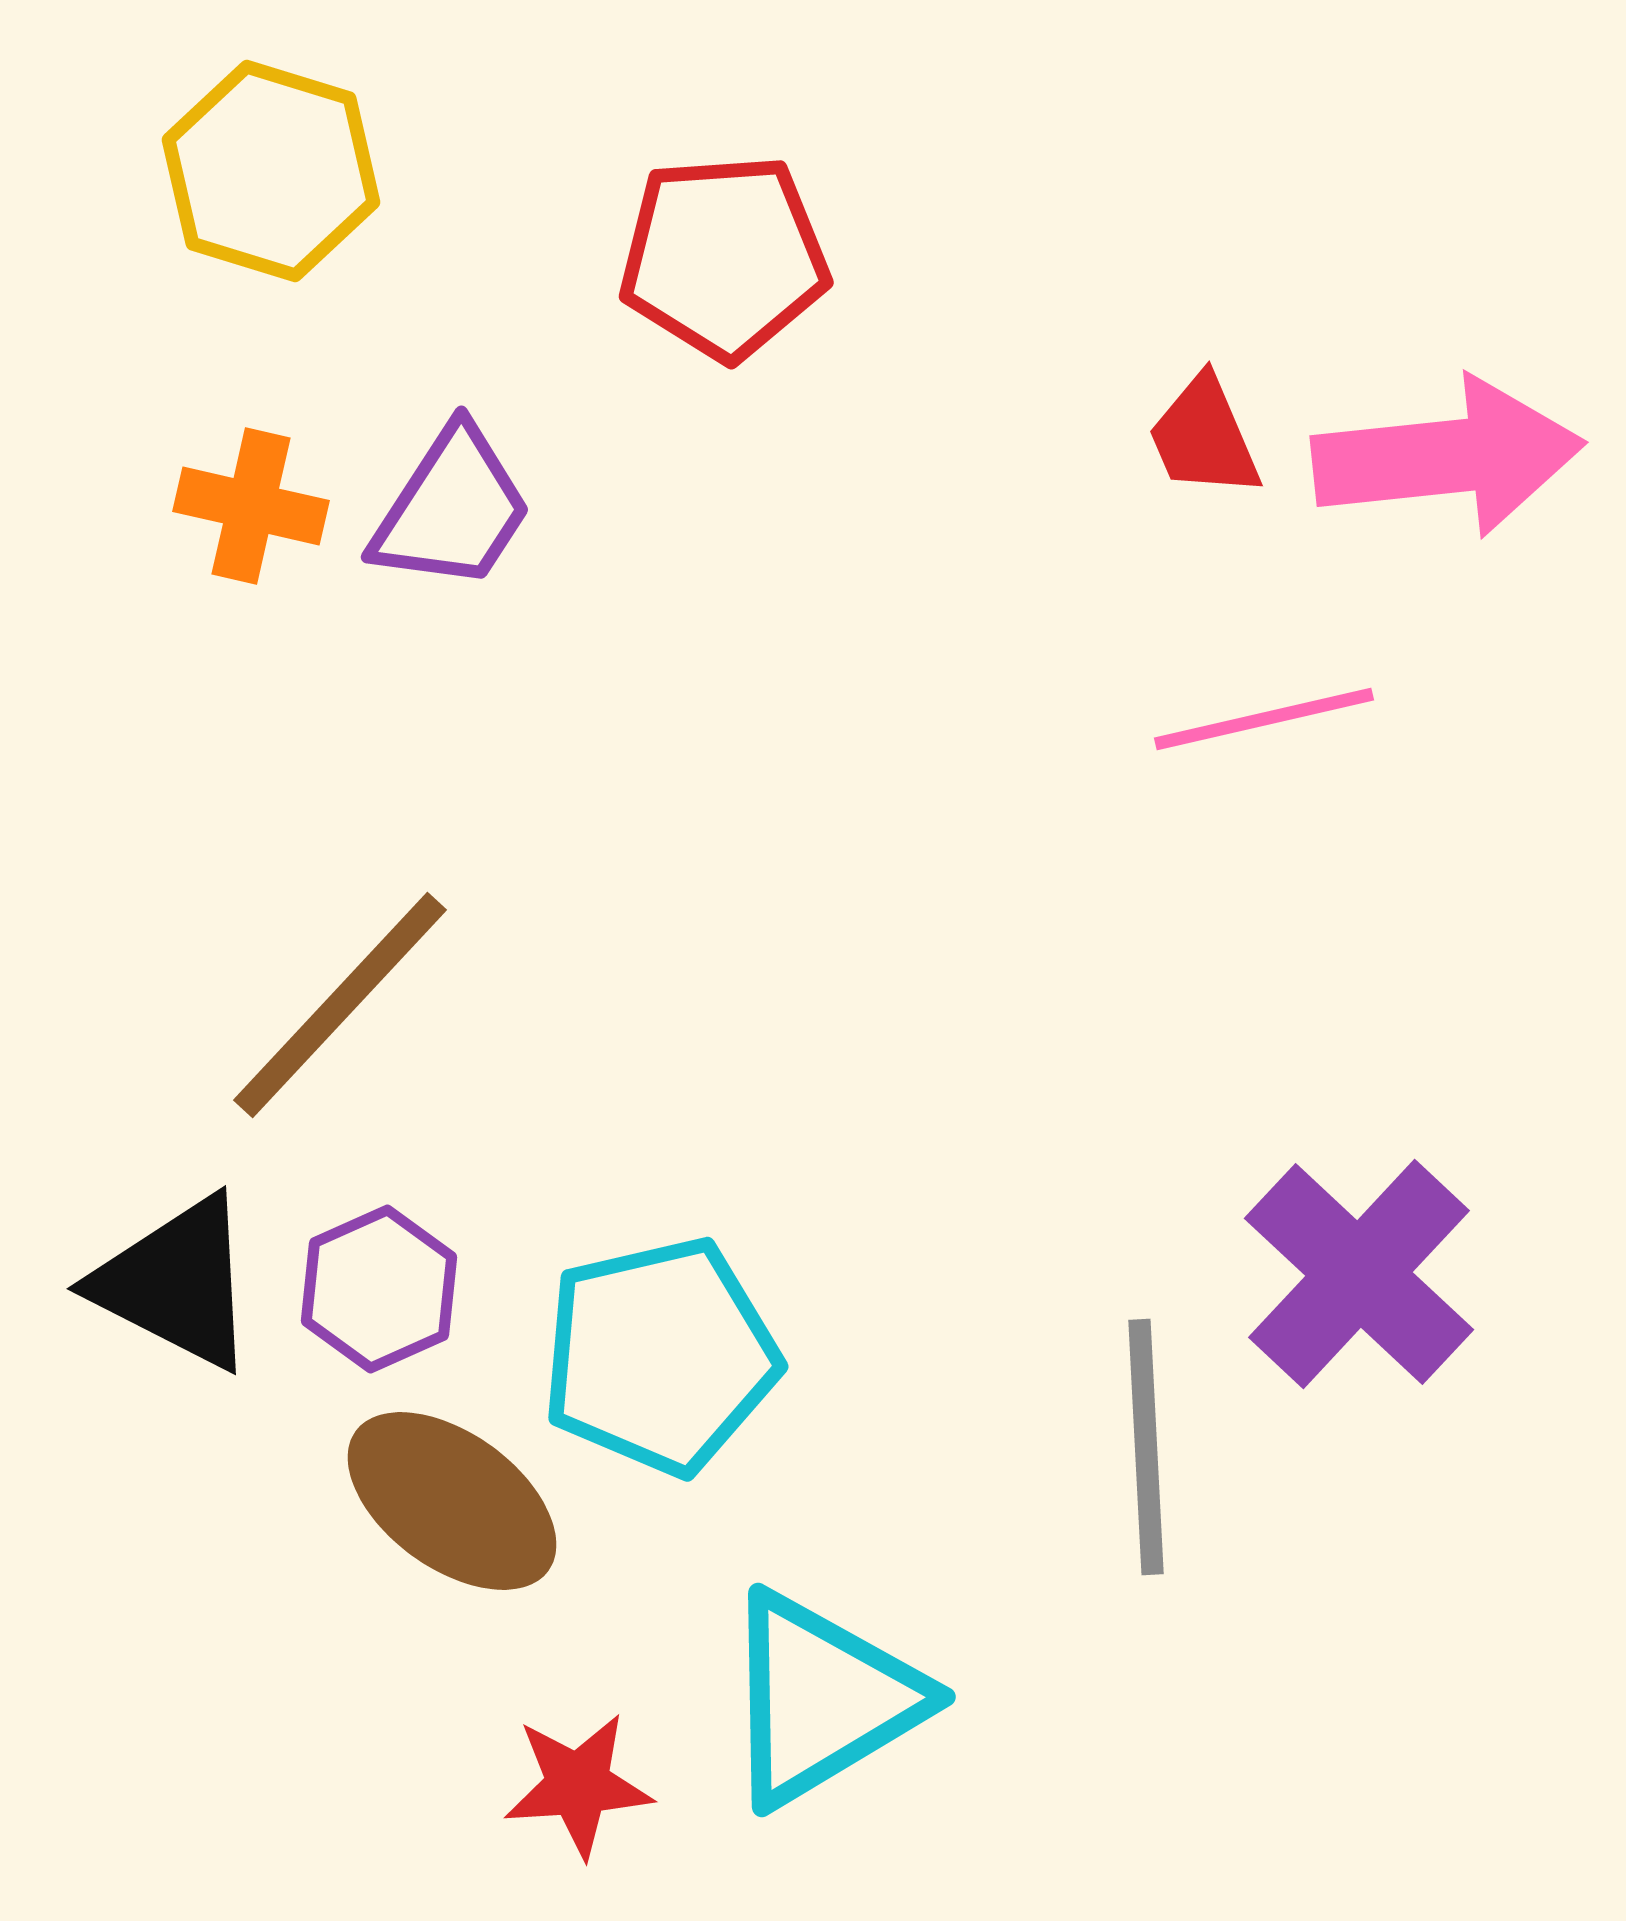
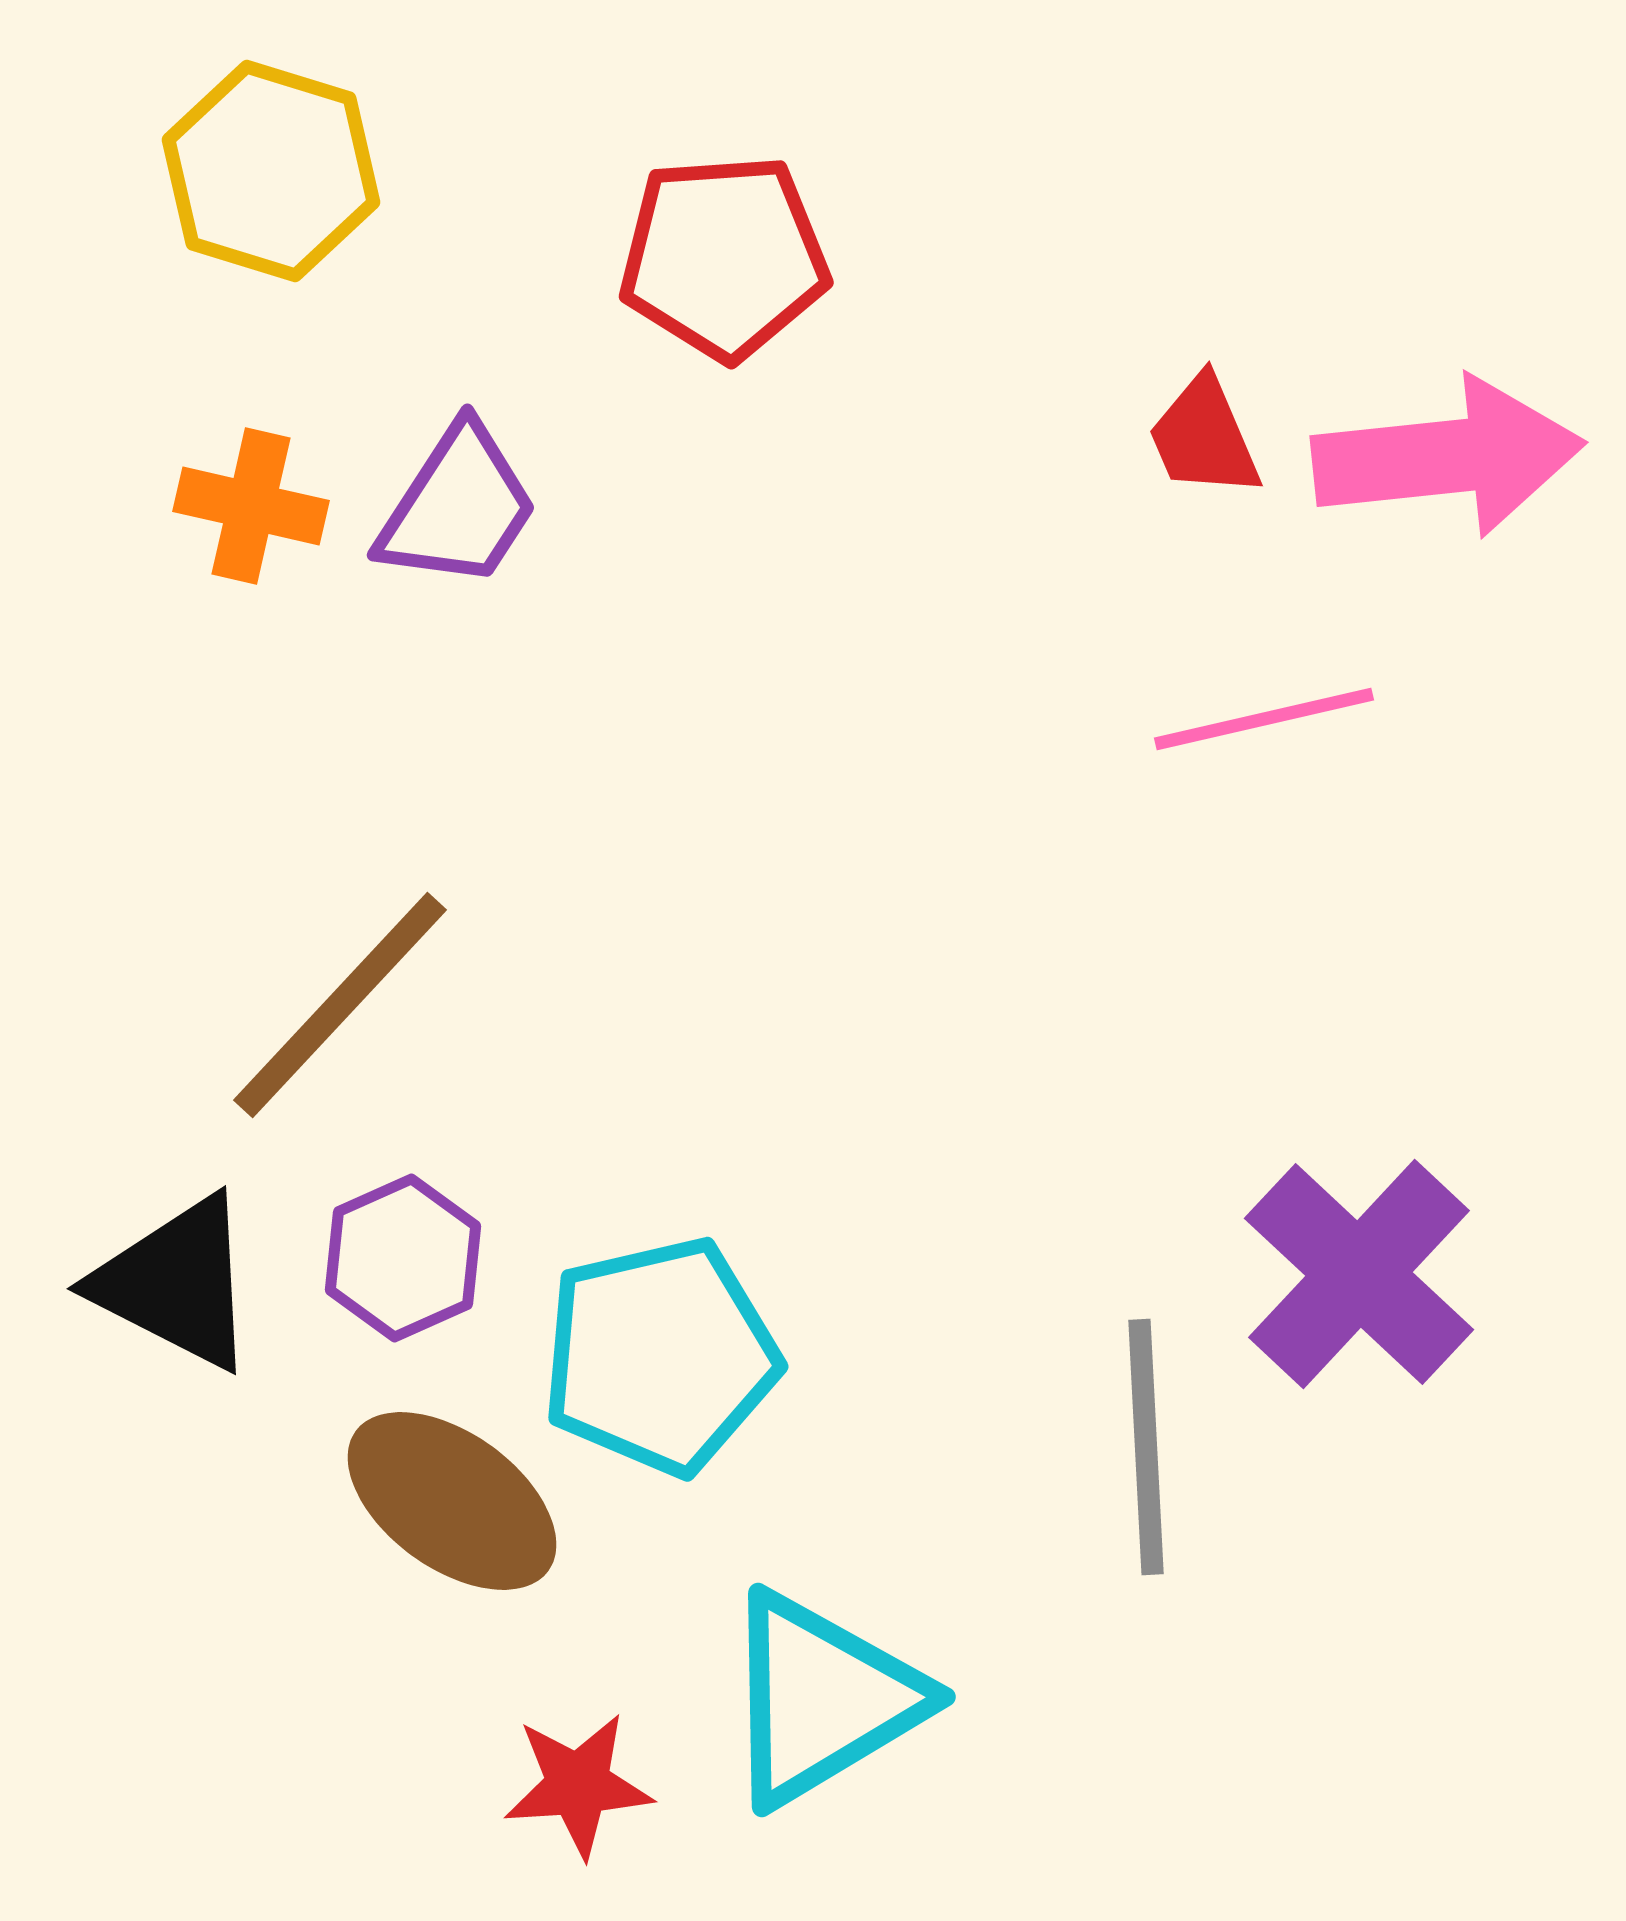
purple trapezoid: moved 6 px right, 2 px up
purple hexagon: moved 24 px right, 31 px up
